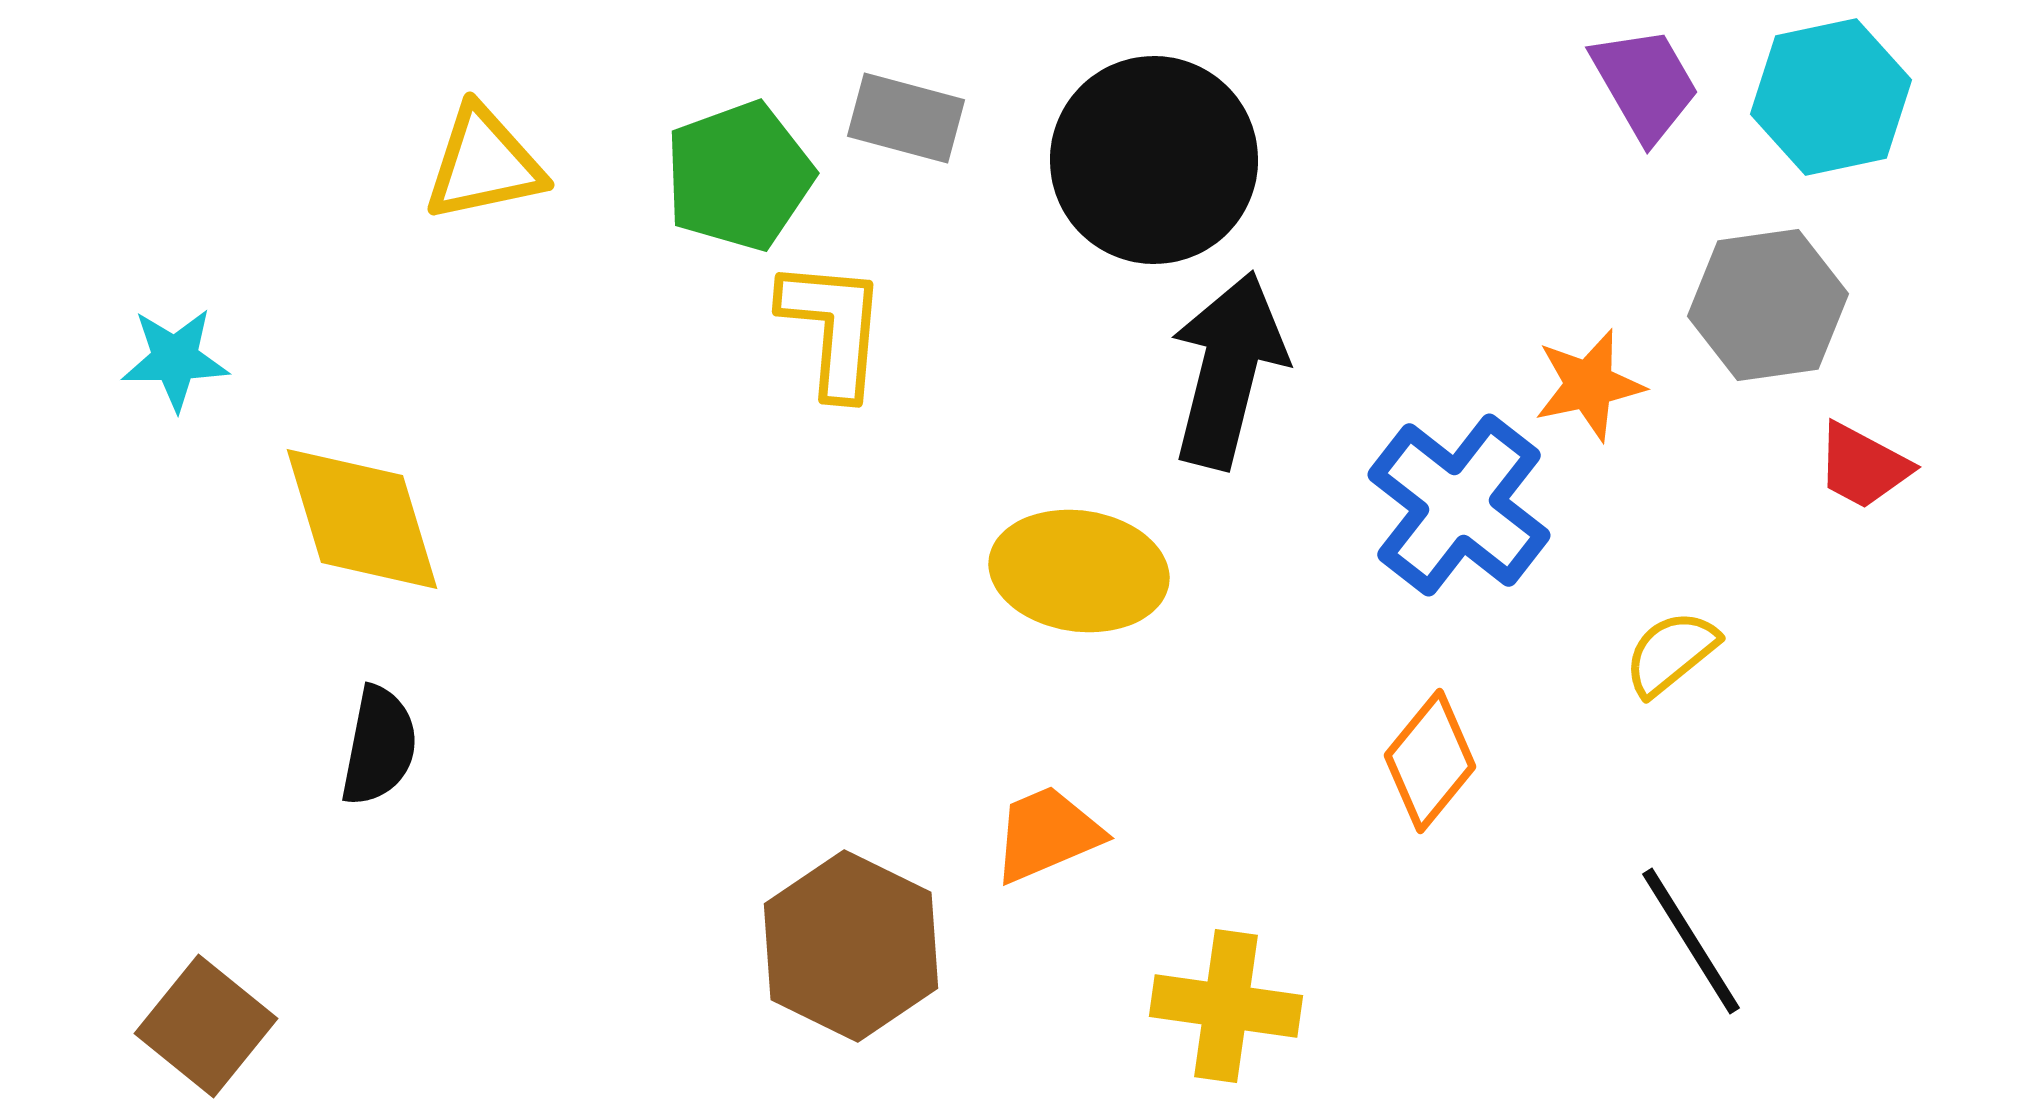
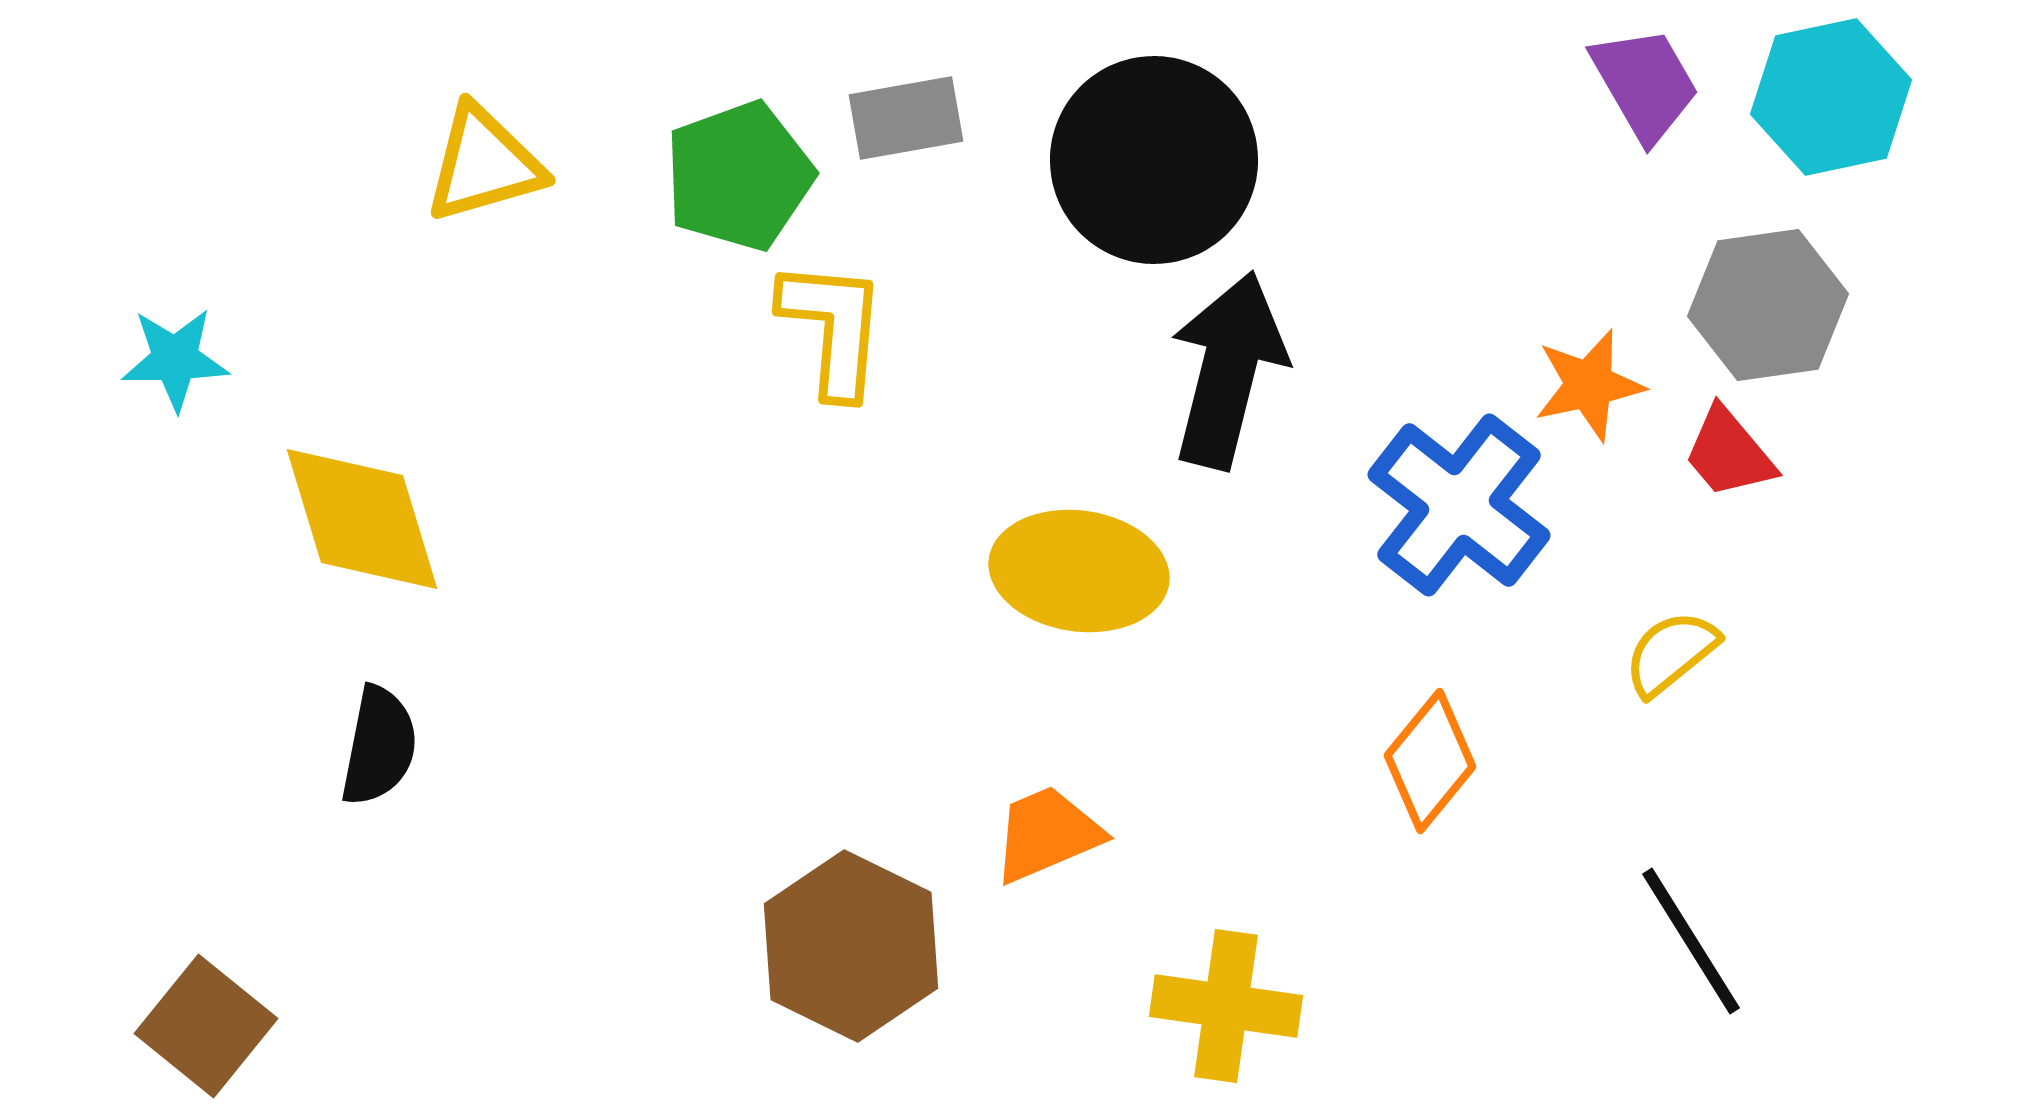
gray rectangle: rotated 25 degrees counterclockwise
yellow triangle: rotated 4 degrees counterclockwise
red trapezoid: moved 134 px left, 13 px up; rotated 22 degrees clockwise
